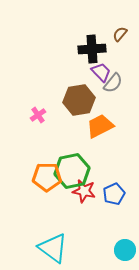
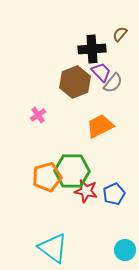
brown hexagon: moved 4 px left, 18 px up; rotated 12 degrees counterclockwise
green hexagon: rotated 12 degrees clockwise
orange pentagon: rotated 16 degrees counterclockwise
red star: moved 2 px right
